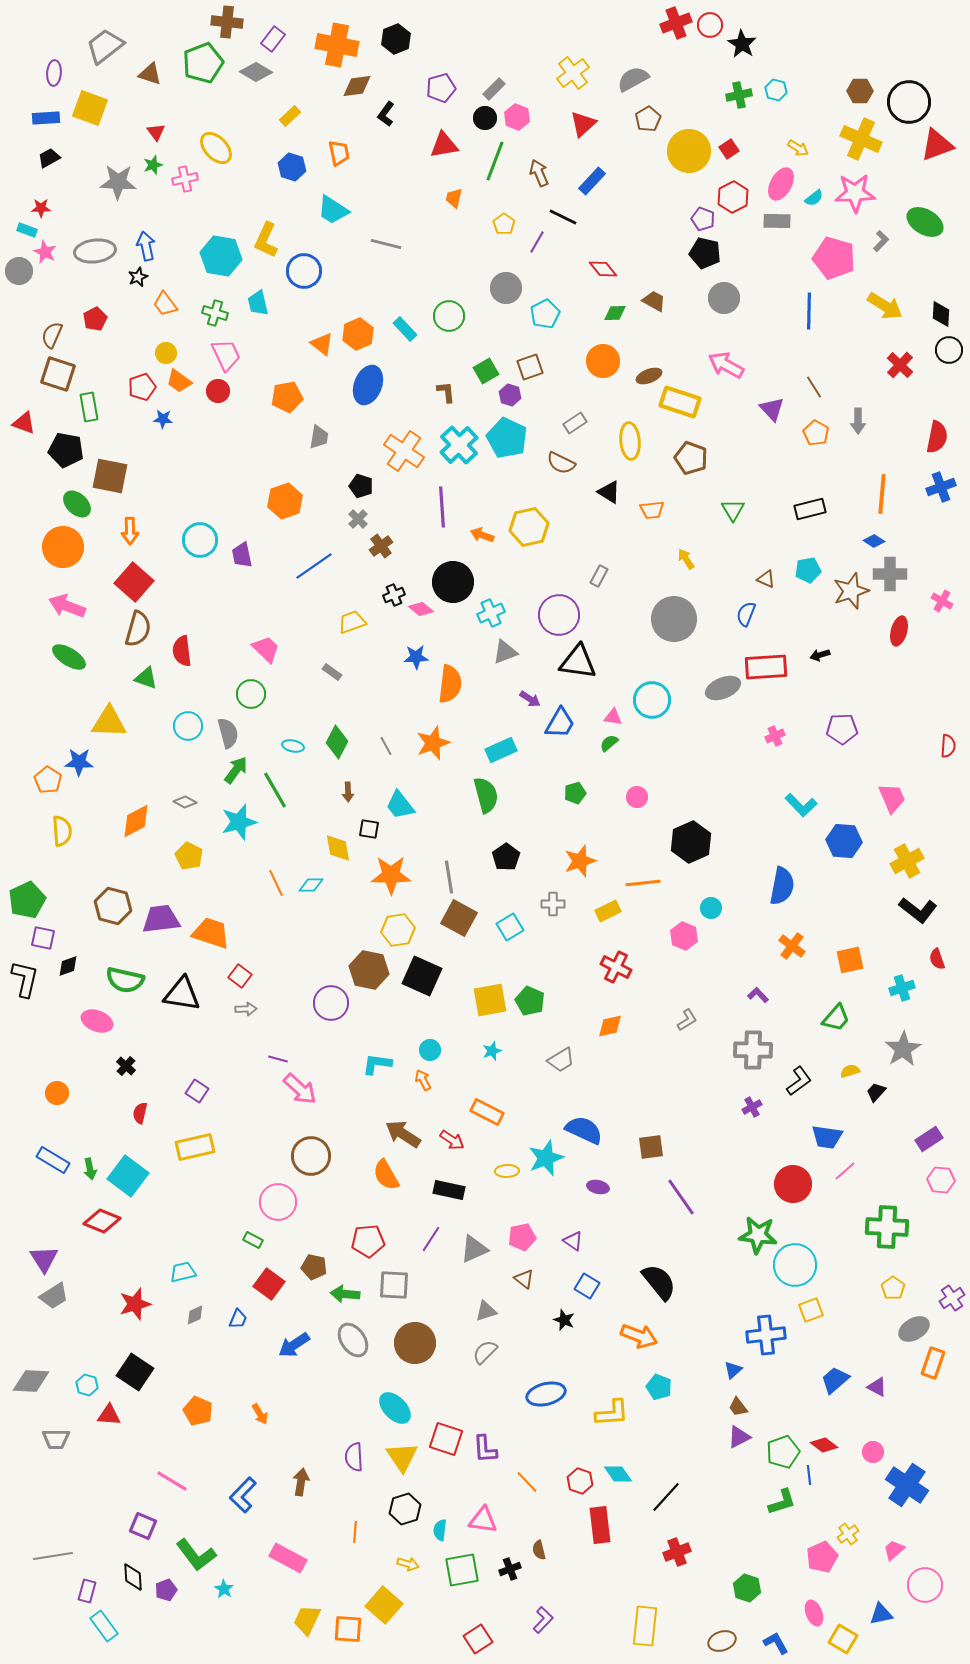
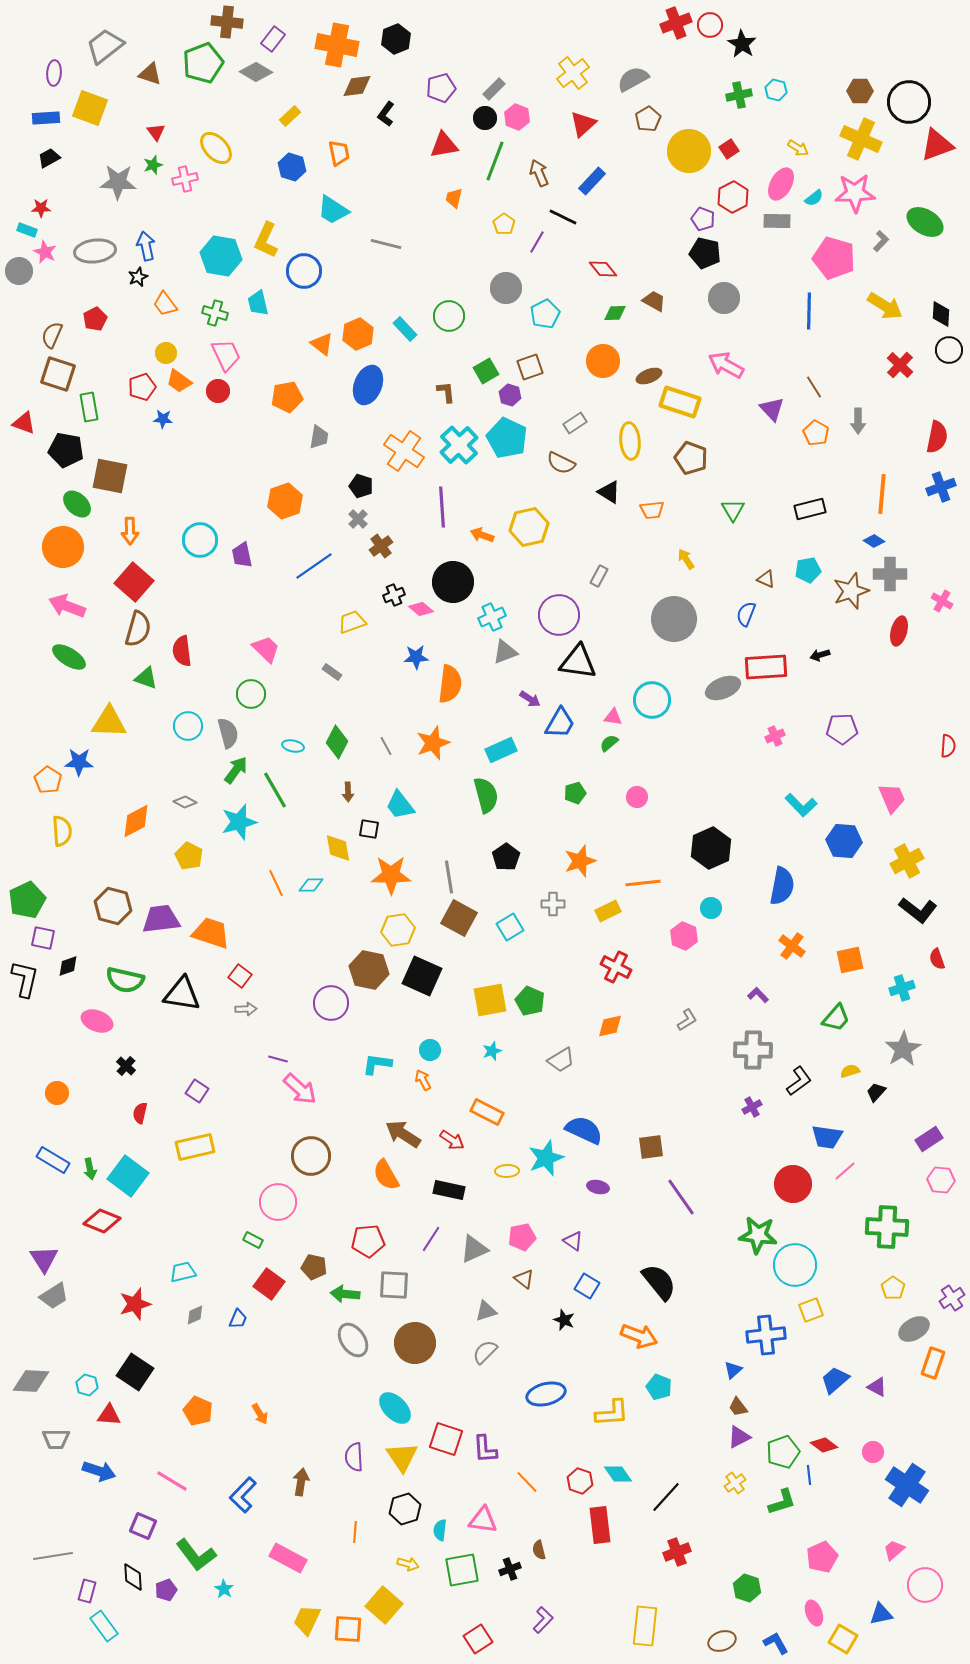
cyan cross at (491, 613): moved 1 px right, 4 px down
black hexagon at (691, 842): moved 20 px right, 6 px down
blue arrow at (294, 1345): moved 195 px left, 126 px down; rotated 128 degrees counterclockwise
yellow cross at (848, 1534): moved 113 px left, 51 px up
